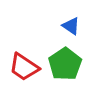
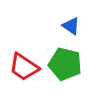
green pentagon: rotated 24 degrees counterclockwise
